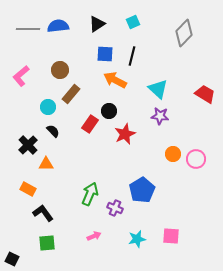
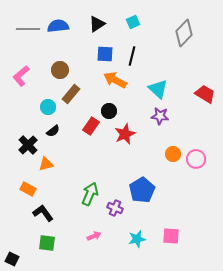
red rectangle: moved 1 px right, 2 px down
black semicircle: rotated 96 degrees clockwise
orange triangle: rotated 14 degrees counterclockwise
green square: rotated 12 degrees clockwise
